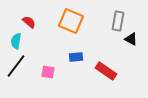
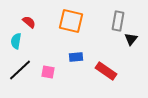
orange square: rotated 10 degrees counterclockwise
black triangle: rotated 40 degrees clockwise
black line: moved 4 px right, 4 px down; rotated 10 degrees clockwise
